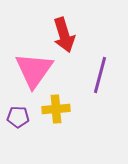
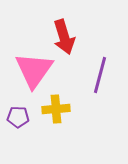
red arrow: moved 2 px down
